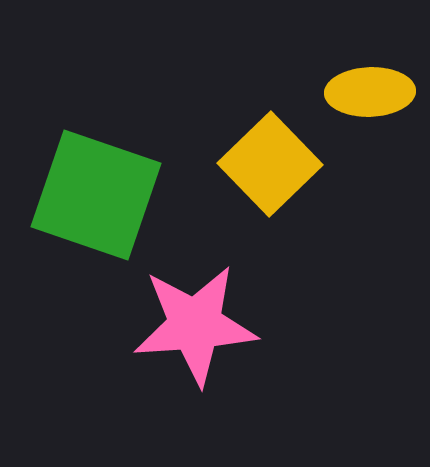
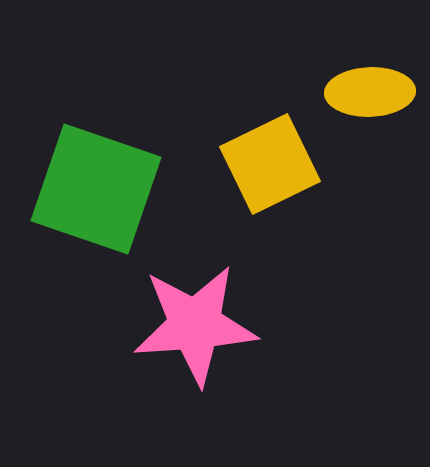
yellow square: rotated 18 degrees clockwise
green square: moved 6 px up
